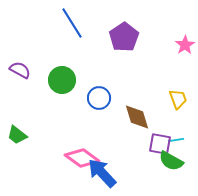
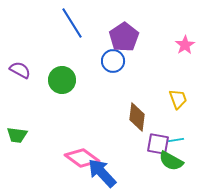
blue circle: moved 14 px right, 37 px up
brown diamond: rotated 24 degrees clockwise
green trapezoid: rotated 30 degrees counterclockwise
purple square: moved 2 px left
